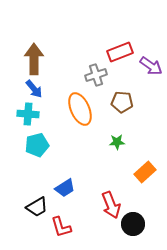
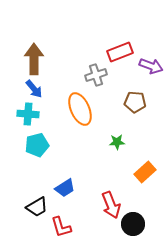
purple arrow: rotated 15 degrees counterclockwise
brown pentagon: moved 13 px right
